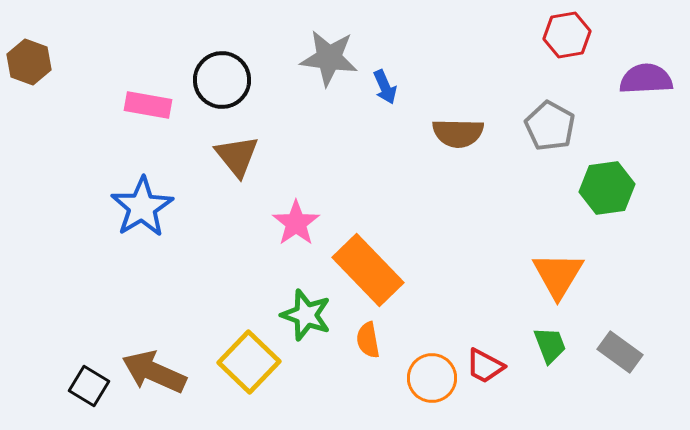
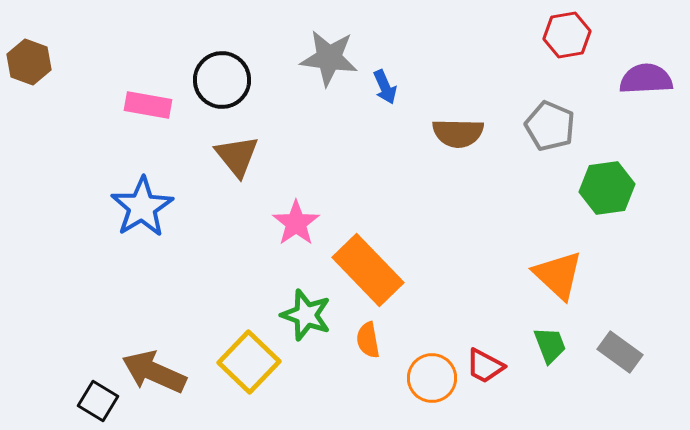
gray pentagon: rotated 6 degrees counterclockwise
orange triangle: rotated 18 degrees counterclockwise
black square: moved 9 px right, 15 px down
